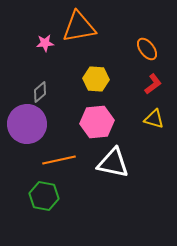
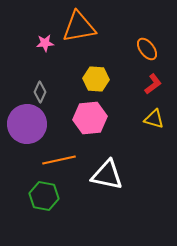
gray diamond: rotated 25 degrees counterclockwise
pink hexagon: moved 7 px left, 4 px up
white triangle: moved 6 px left, 12 px down
